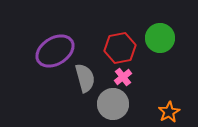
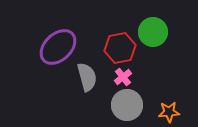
green circle: moved 7 px left, 6 px up
purple ellipse: moved 3 px right, 4 px up; rotated 12 degrees counterclockwise
gray semicircle: moved 2 px right, 1 px up
gray circle: moved 14 px right, 1 px down
orange star: rotated 25 degrees clockwise
